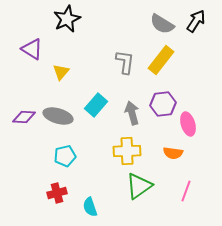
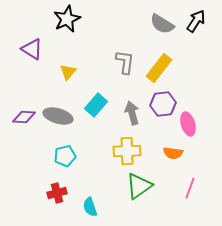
yellow rectangle: moved 2 px left, 8 px down
yellow triangle: moved 7 px right
pink line: moved 4 px right, 3 px up
